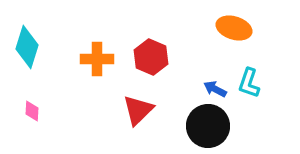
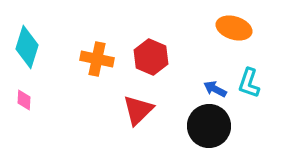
orange cross: rotated 12 degrees clockwise
pink diamond: moved 8 px left, 11 px up
black circle: moved 1 px right
